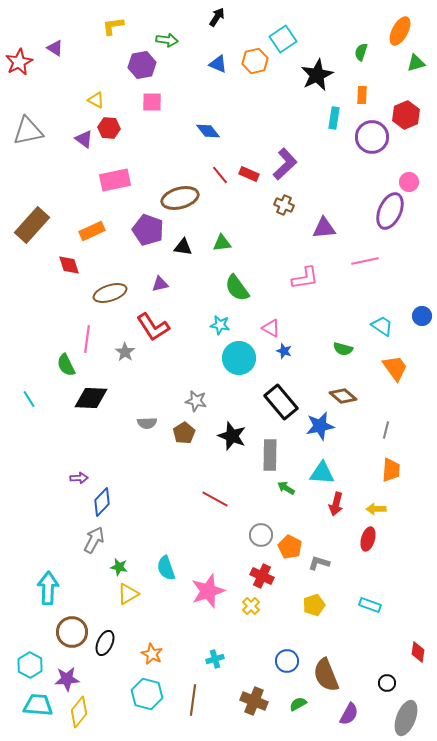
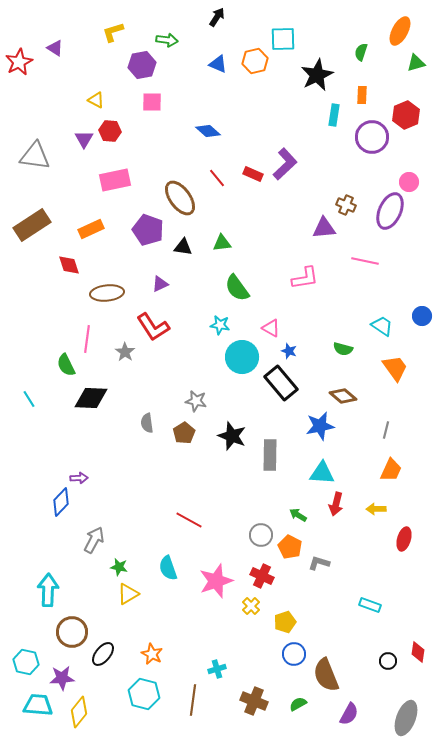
yellow L-shape at (113, 26): moved 6 px down; rotated 10 degrees counterclockwise
cyan square at (283, 39): rotated 32 degrees clockwise
cyan rectangle at (334, 118): moved 3 px up
red hexagon at (109, 128): moved 1 px right, 3 px down
gray triangle at (28, 131): moved 7 px right, 25 px down; rotated 20 degrees clockwise
blue diamond at (208, 131): rotated 10 degrees counterclockwise
purple triangle at (84, 139): rotated 24 degrees clockwise
red rectangle at (249, 174): moved 4 px right
red line at (220, 175): moved 3 px left, 3 px down
brown ellipse at (180, 198): rotated 69 degrees clockwise
brown cross at (284, 205): moved 62 px right
brown rectangle at (32, 225): rotated 15 degrees clockwise
orange rectangle at (92, 231): moved 1 px left, 2 px up
pink line at (365, 261): rotated 24 degrees clockwise
purple triangle at (160, 284): rotated 12 degrees counterclockwise
brown ellipse at (110, 293): moved 3 px left; rotated 12 degrees clockwise
blue star at (284, 351): moved 5 px right
cyan circle at (239, 358): moved 3 px right, 1 px up
black rectangle at (281, 402): moved 19 px up
gray semicircle at (147, 423): rotated 84 degrees clockwise
orange trapezoid at (391, 470): rotated 20 degrees clockwise
green arrow at (286, 488): moved 12 px right, 27 px down
red line at (215, 499): moved 26 px left, 21 px down
blue diamond at (102, 502): moved 41 px left
red ellipse at (368, 539): moved 36 px right
cyan semicircle at (166, 568): moved 2 px right
cyan arrow at (48, 588): moved 2 px down
pink star at (208, 591): moved 8 px right, 10 px up
yellow pentagon at (314, 605): moved 29 px left, 17 px down
black ellipse at (105, 643): moved 2 px left, 11 px down; rotated 15 degrees clockwise
cyan cross at (215, 659): moved 2 px right, 10 px down
blue circle at (287, 661): moved 7 px right, 7 px up
cyan hexagon at (30, 665): moved 4 px left, 3 px up; rotated 15 degrees counterclockwise
purple star at (67, 679): moved 5 px left, 1 px up
black circle at (387, 683): moved 1 px right, 22 px up
cyan hexagon at (147, 694): moved 3 px left
